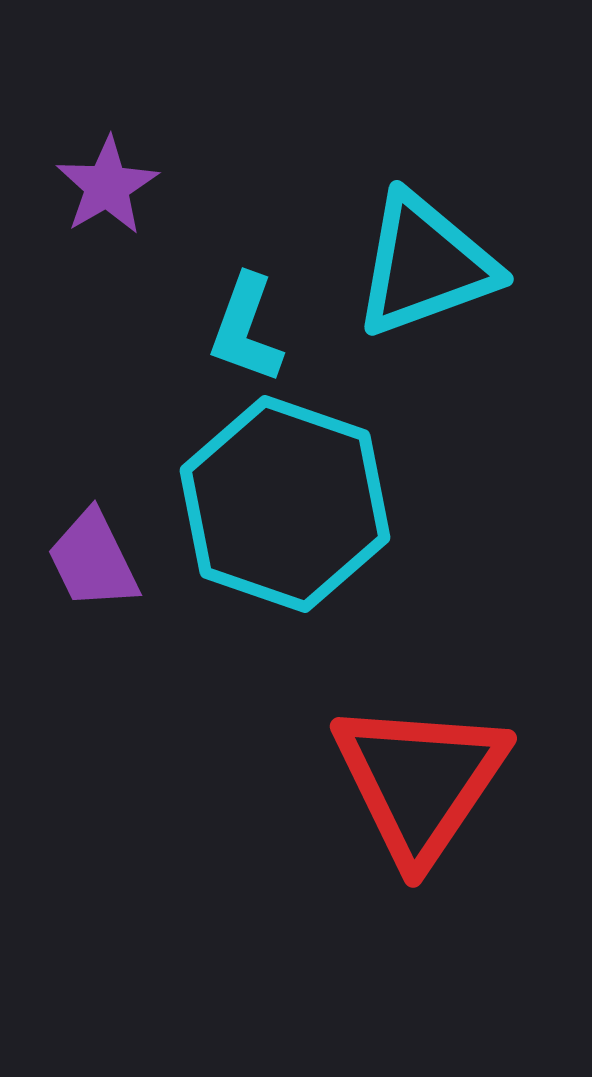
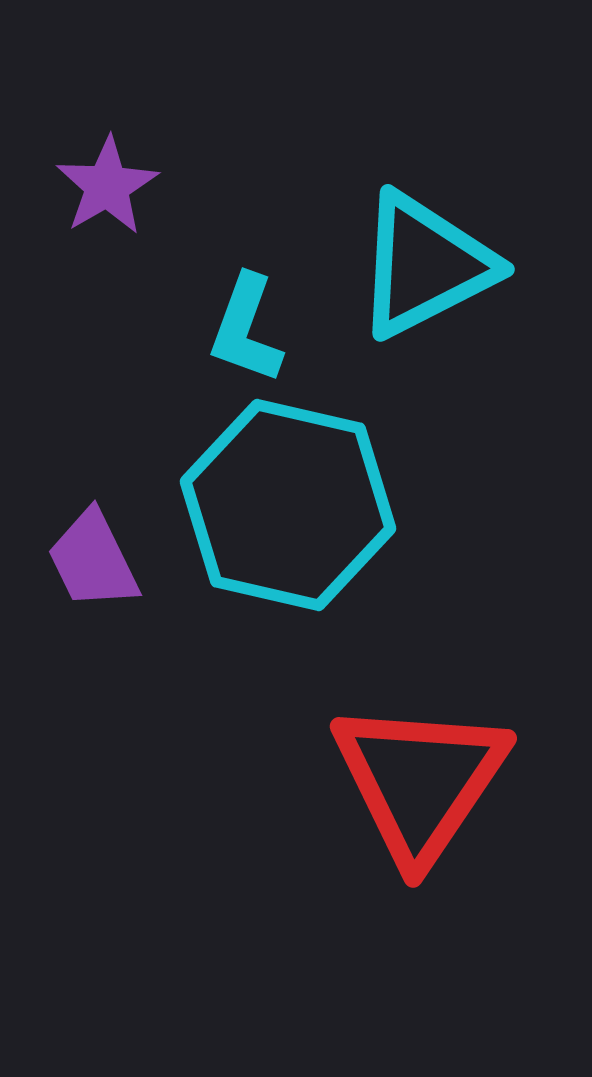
cyan triangle: rotated 7 degrees counterclockwise
cyan hexagon: moved 3 px right, 1 px down; rotated 6 degrees counterclockwise
